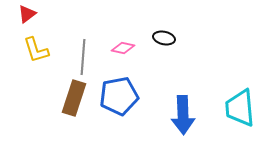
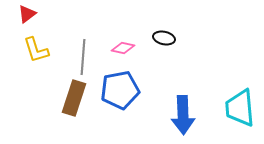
blue pentagon: moved 1 px right, 6 px up
